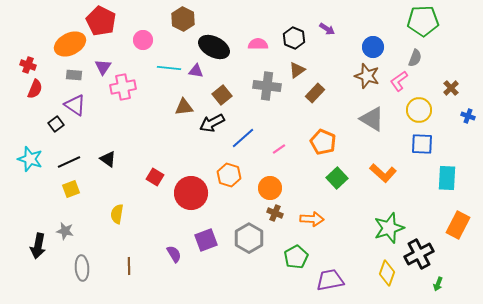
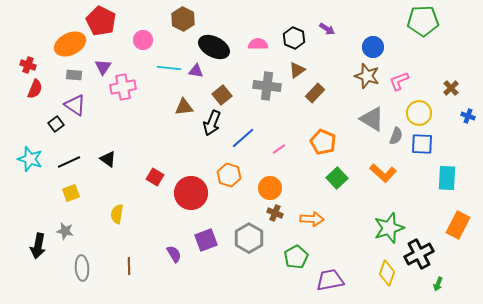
gray semicircle at (415, 58): moved 19 px left, 78 px down
pink L-shape at (399, 81): rotated 15 degrees clockwise
yellow circle at (419, 110): moved 3 px down
black arrow at (212, 123): rotated 40 degrees counterclockwise
yellow square at (71, 189): moved 4 px down
